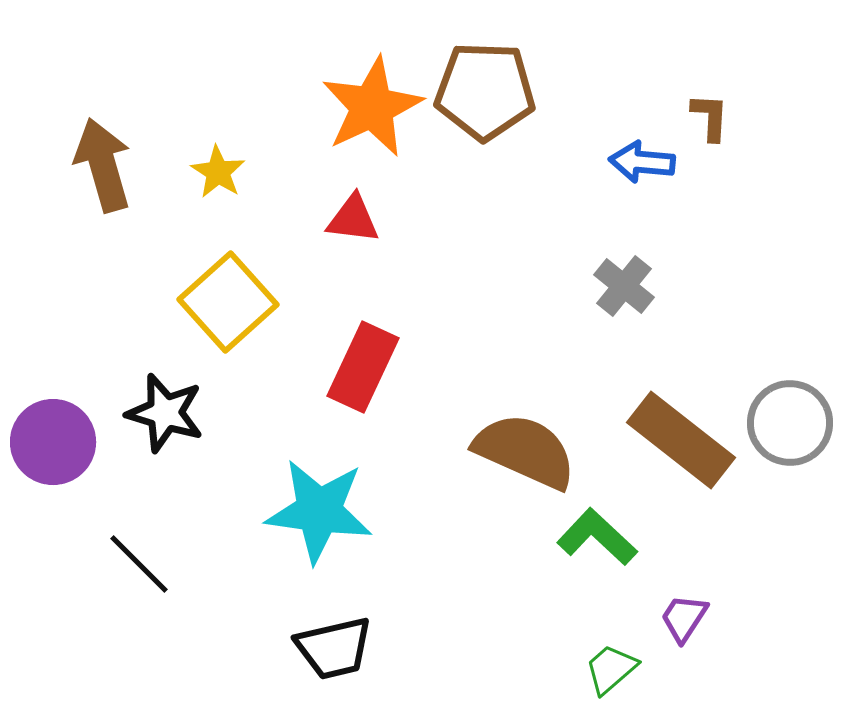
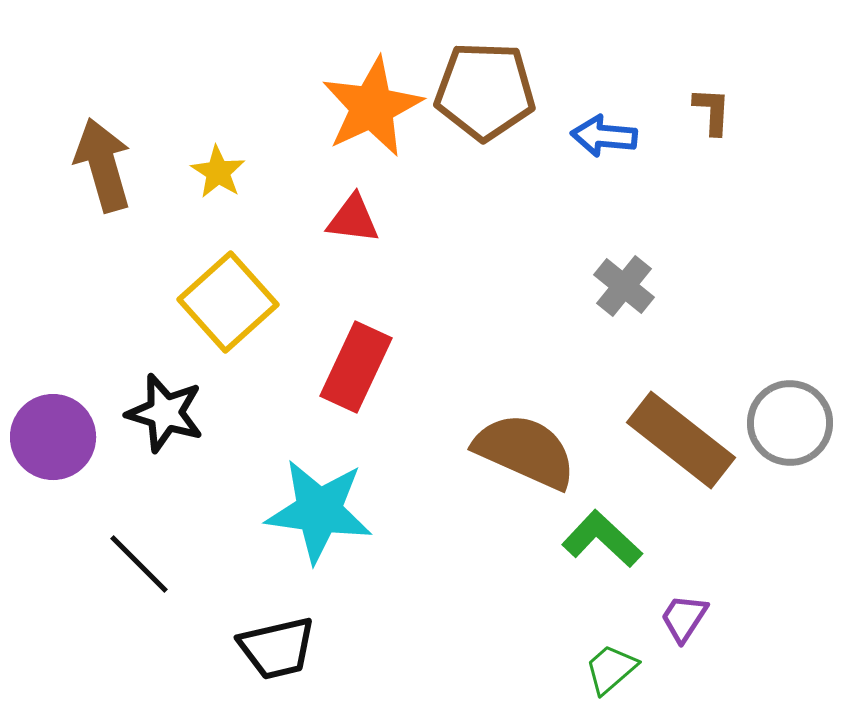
brown L-shape: moved 2 px right, 6 px up
blue arrow: moved 38 px left, 26 px up
red rectangle: moved 7 px left
purple circle: moved 5 px up
green L-shape: moved 5 px right, 2 px down
black trapezoid: moved 57 px left
